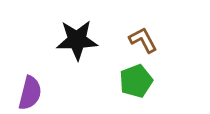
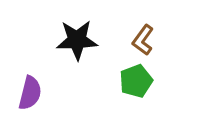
brown L-shape: rotated 116 degrees counterclockwise
